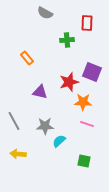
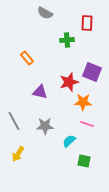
cyan semicircle: moved 10 px right
yellow arrow: rotated 63 degrees counterclockwise
